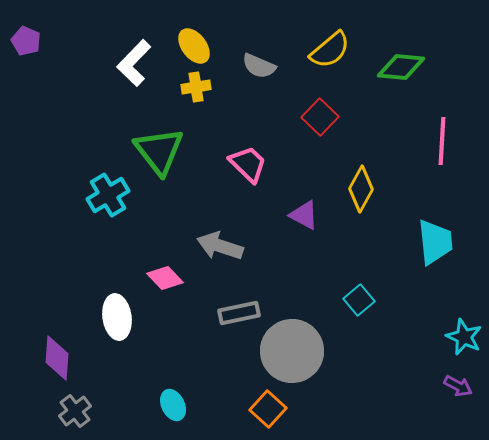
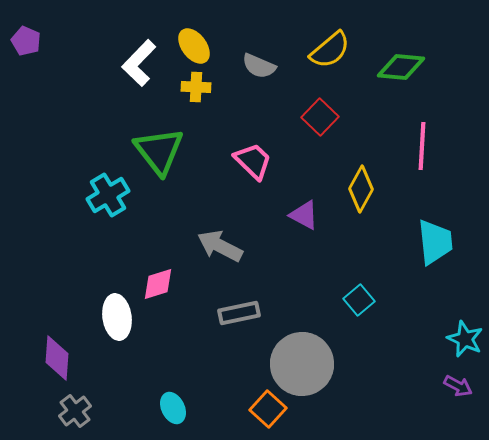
white L-shape: moved 5 px right
yellow cross: rotated 12 degrees clockwise
pink line: moved 20 px left, 5 px down
pink trapezoid: moved 5 px right, 3 px up
gray arrow: rotated 9 degrees clockwise
pink diamond: moved 7 px left, 6 px down; rotated 63 degrees counterclockwise
cyan star: moved 1 px right, 2 px down
gray circle: moved 10 px right, 13 px down
cyan ellipse: moved 3 px down
